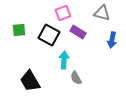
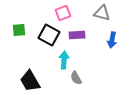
purple rectangle: moved 1 px left, 3 px down; rotated 35 degrees counterclockwise
